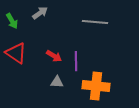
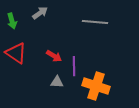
green arrow: rotated 14 degrees clockwise
purple line: moved 2 px left, 5 px down
orange cross: rotated 12 degrees clockwise
